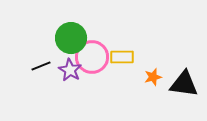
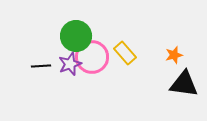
green circle: moved 5 px right, 2 px up
yellow rectangle: moved 3 px right, 4 px up; rotated 50 degrees clockwise
black line: rotated 18 degrees clockwise
purple star: moved 6 px up; rotated 20 degrees clockwise
orange star: moved 21 px right, 22 px up
